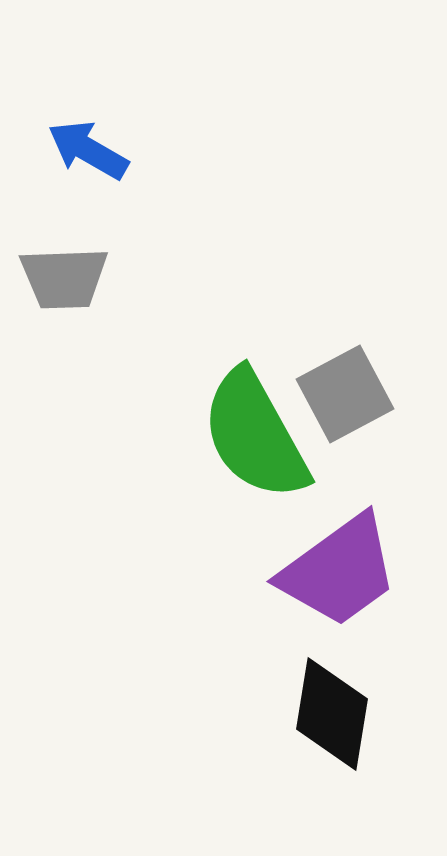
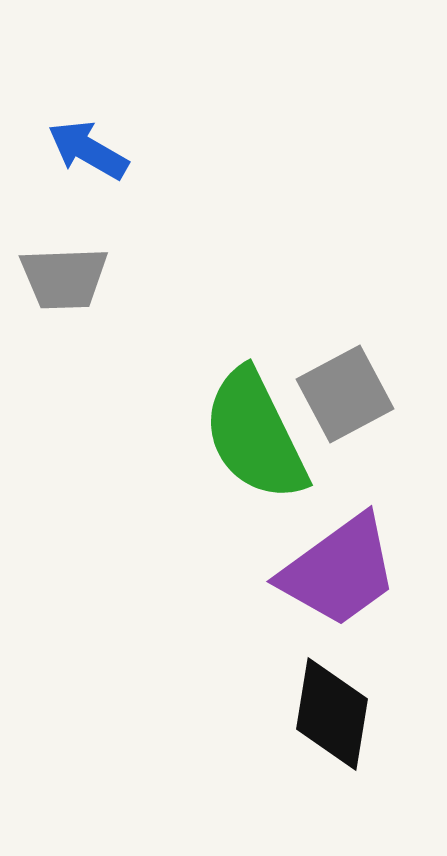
green semicircle: rotated 3 degrees clockwise
